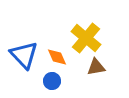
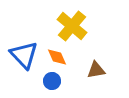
yellow cross: moved 14 px left, 12 px up
brown triangle: moved 3 px down
